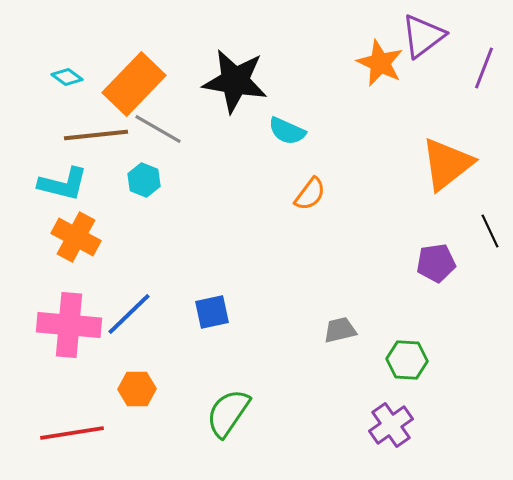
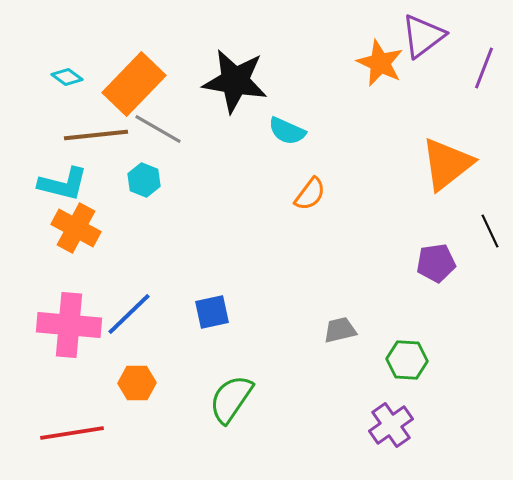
orange cross: moved 9 px up
orange hexagon: moved 6 px up
green semicircle: moved 3 px right, 14 px up
